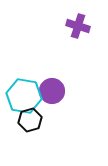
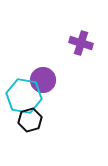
purple cross: moved 3 px right, 17 px down
purple circle: moved 9 px left, 11 px up
